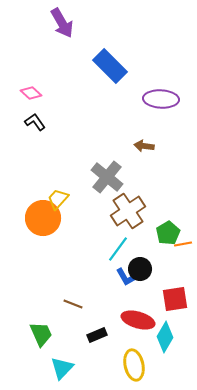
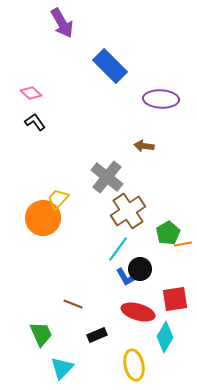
red ellipse: moved 8 px up
